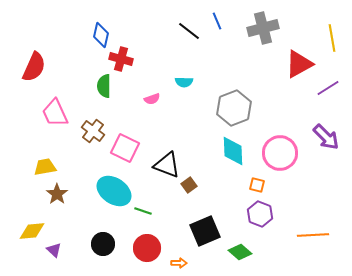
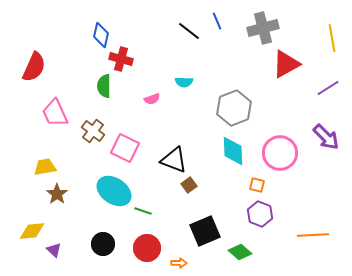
red triangle: moved 13 px left
black triangle: moved 7 px right, 5 px up
